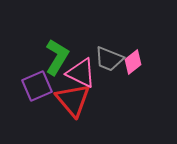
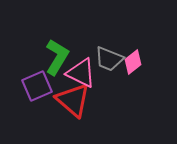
red triangle: rotated 9 degrees counterclockwise
